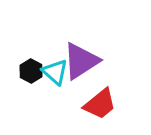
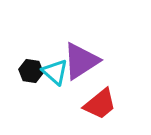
black hexagon: rotated 20 degrees counterclockwise
